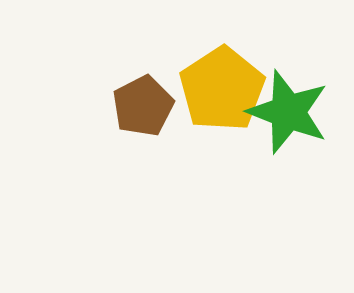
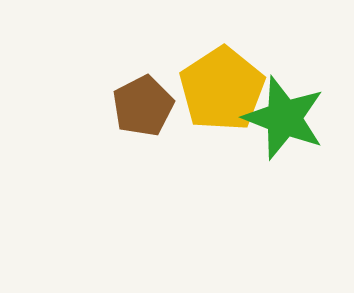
green star: moved 4 px left, 6 px down
